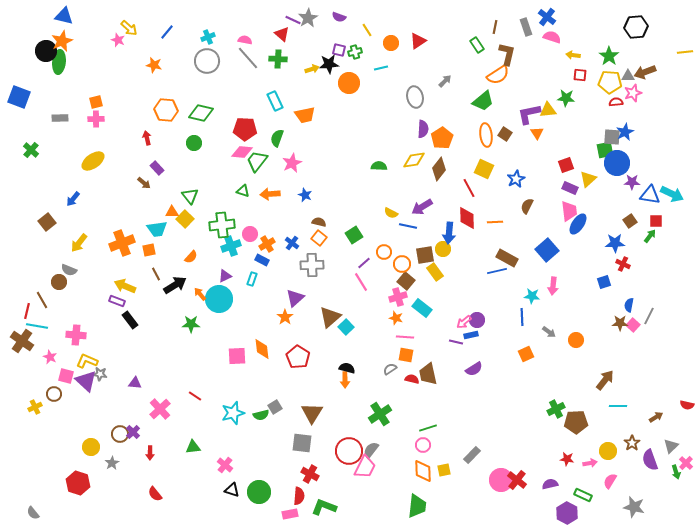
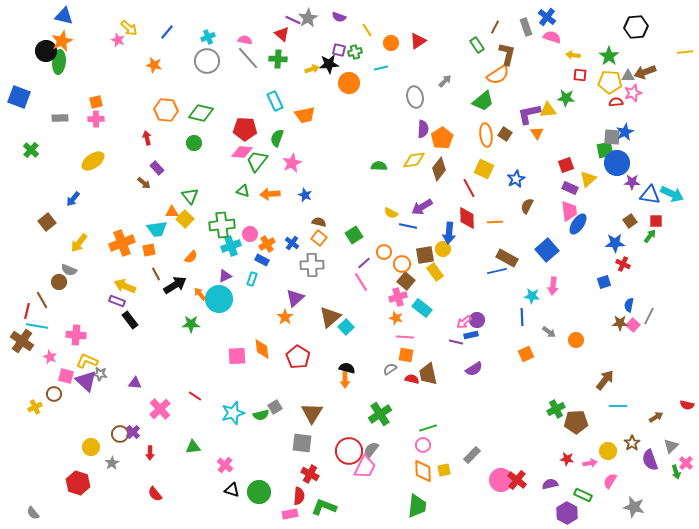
brown line at (495, 27): rotated 16 degrees clockwise
